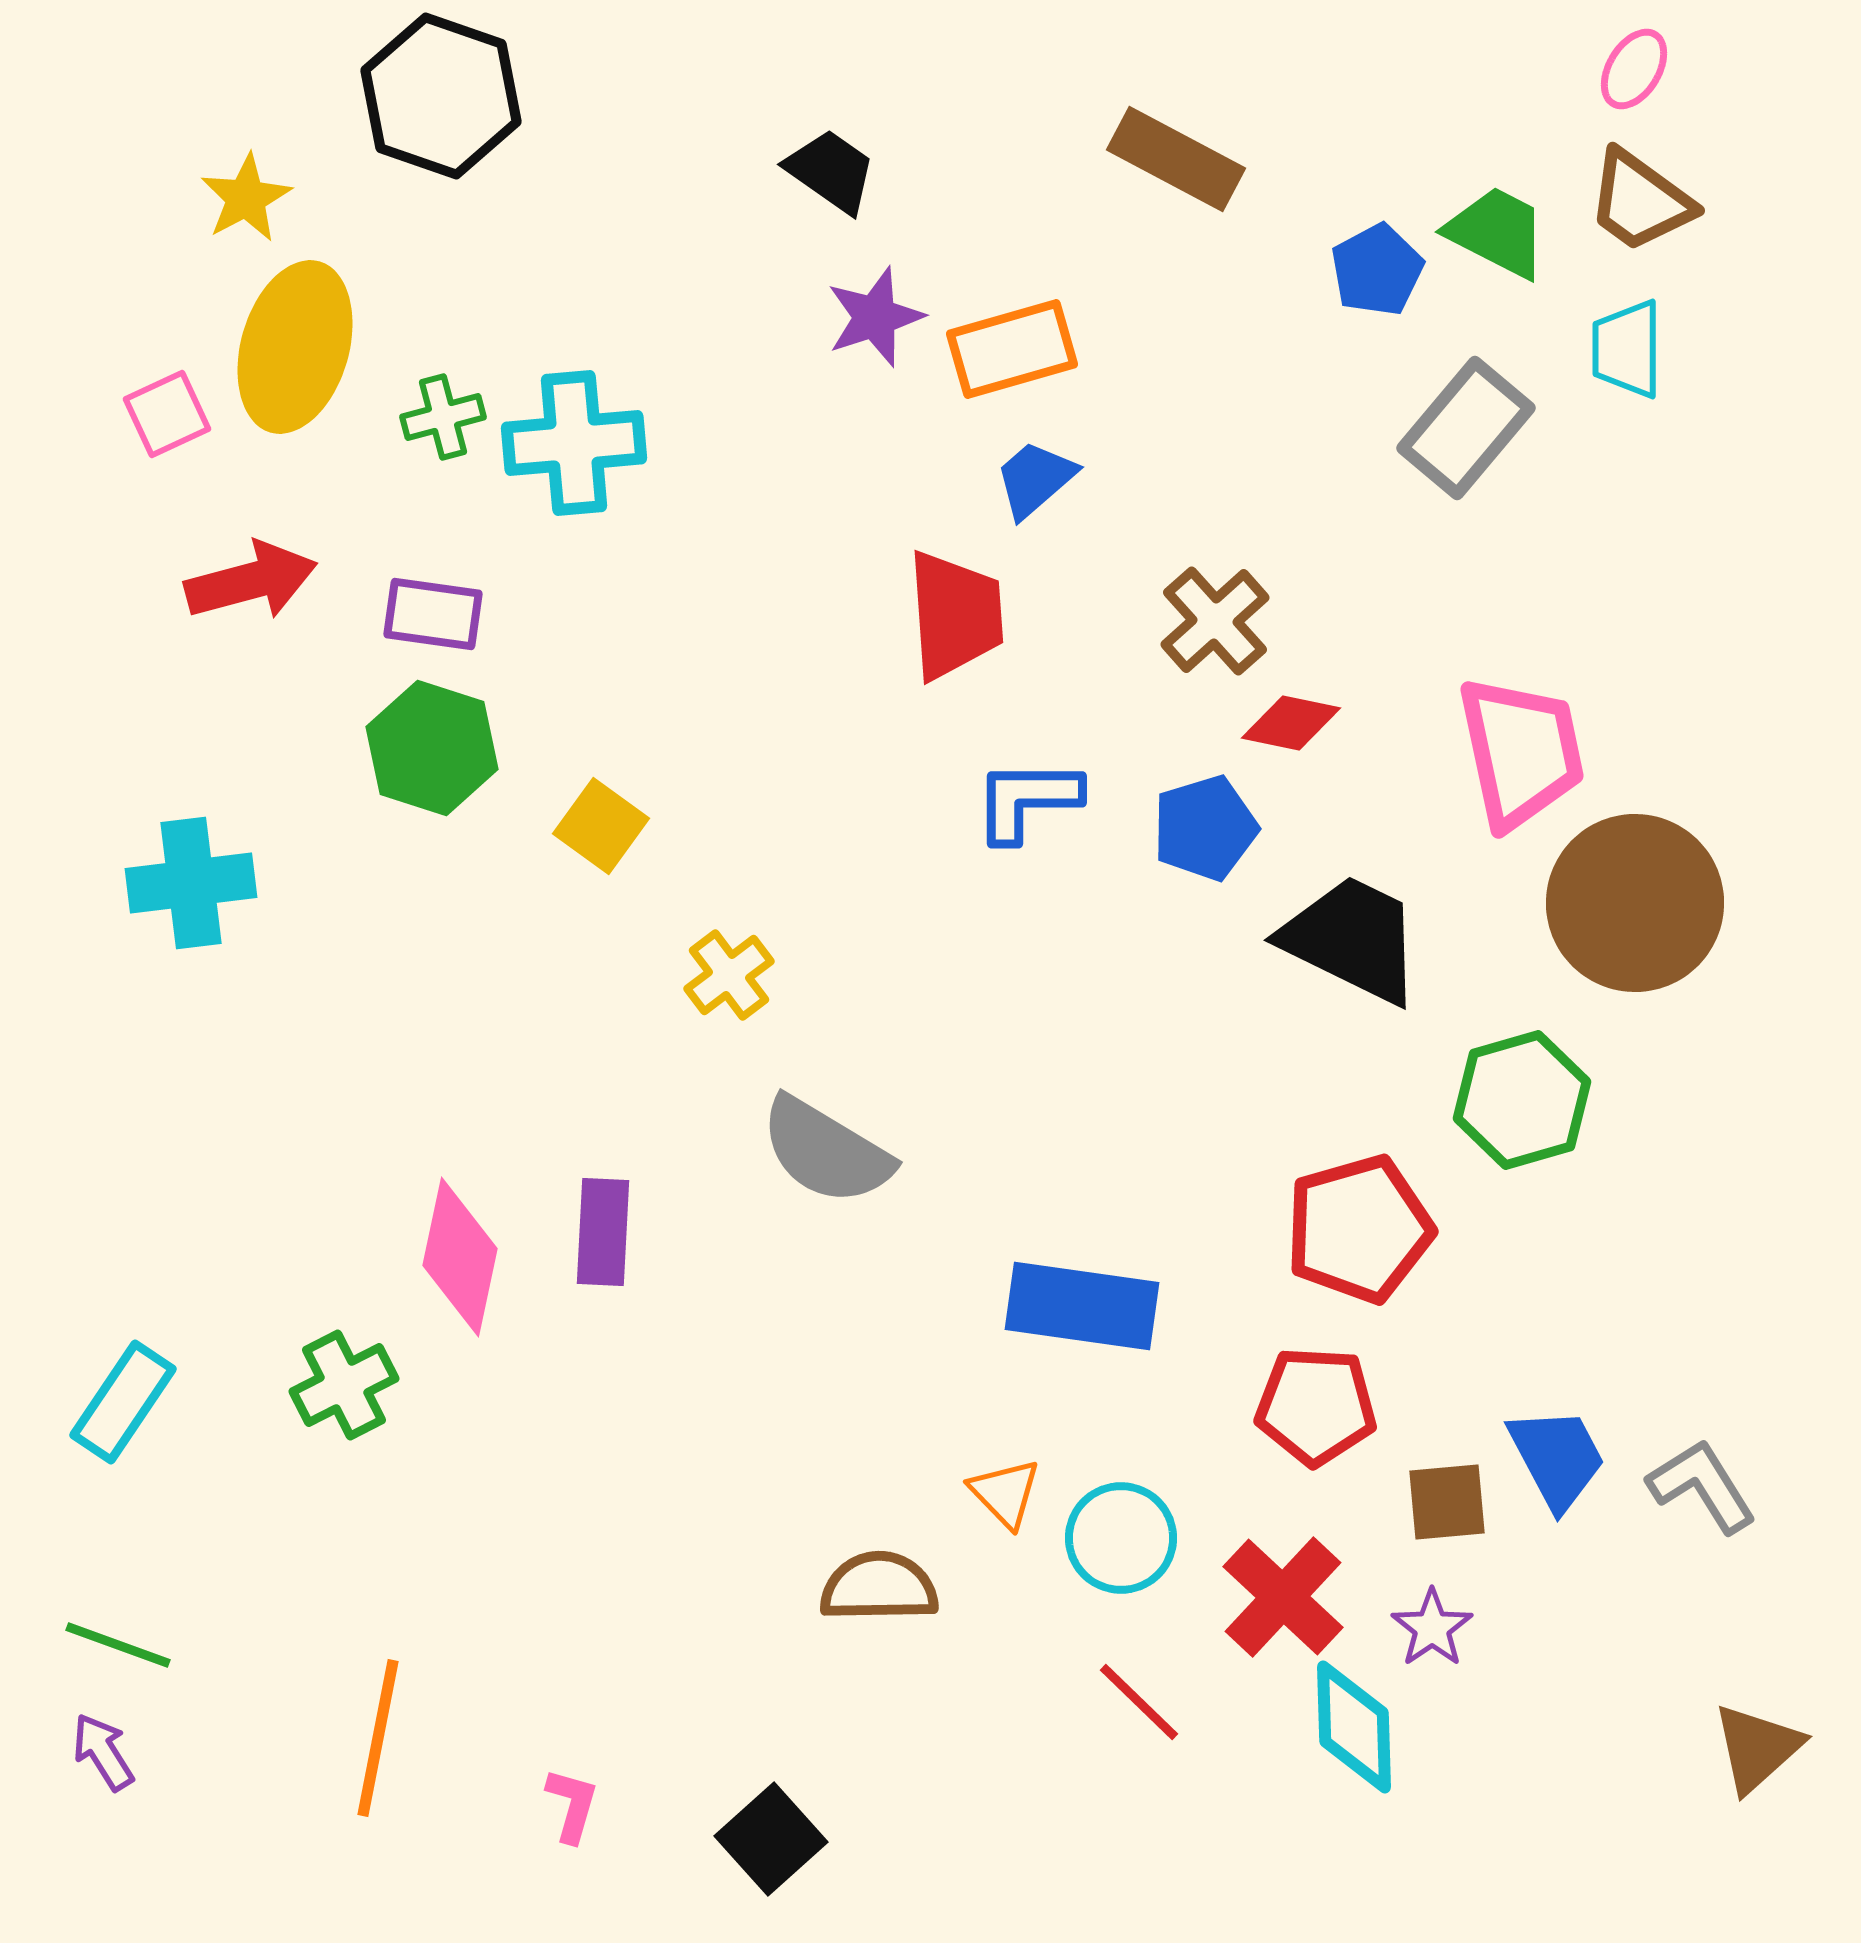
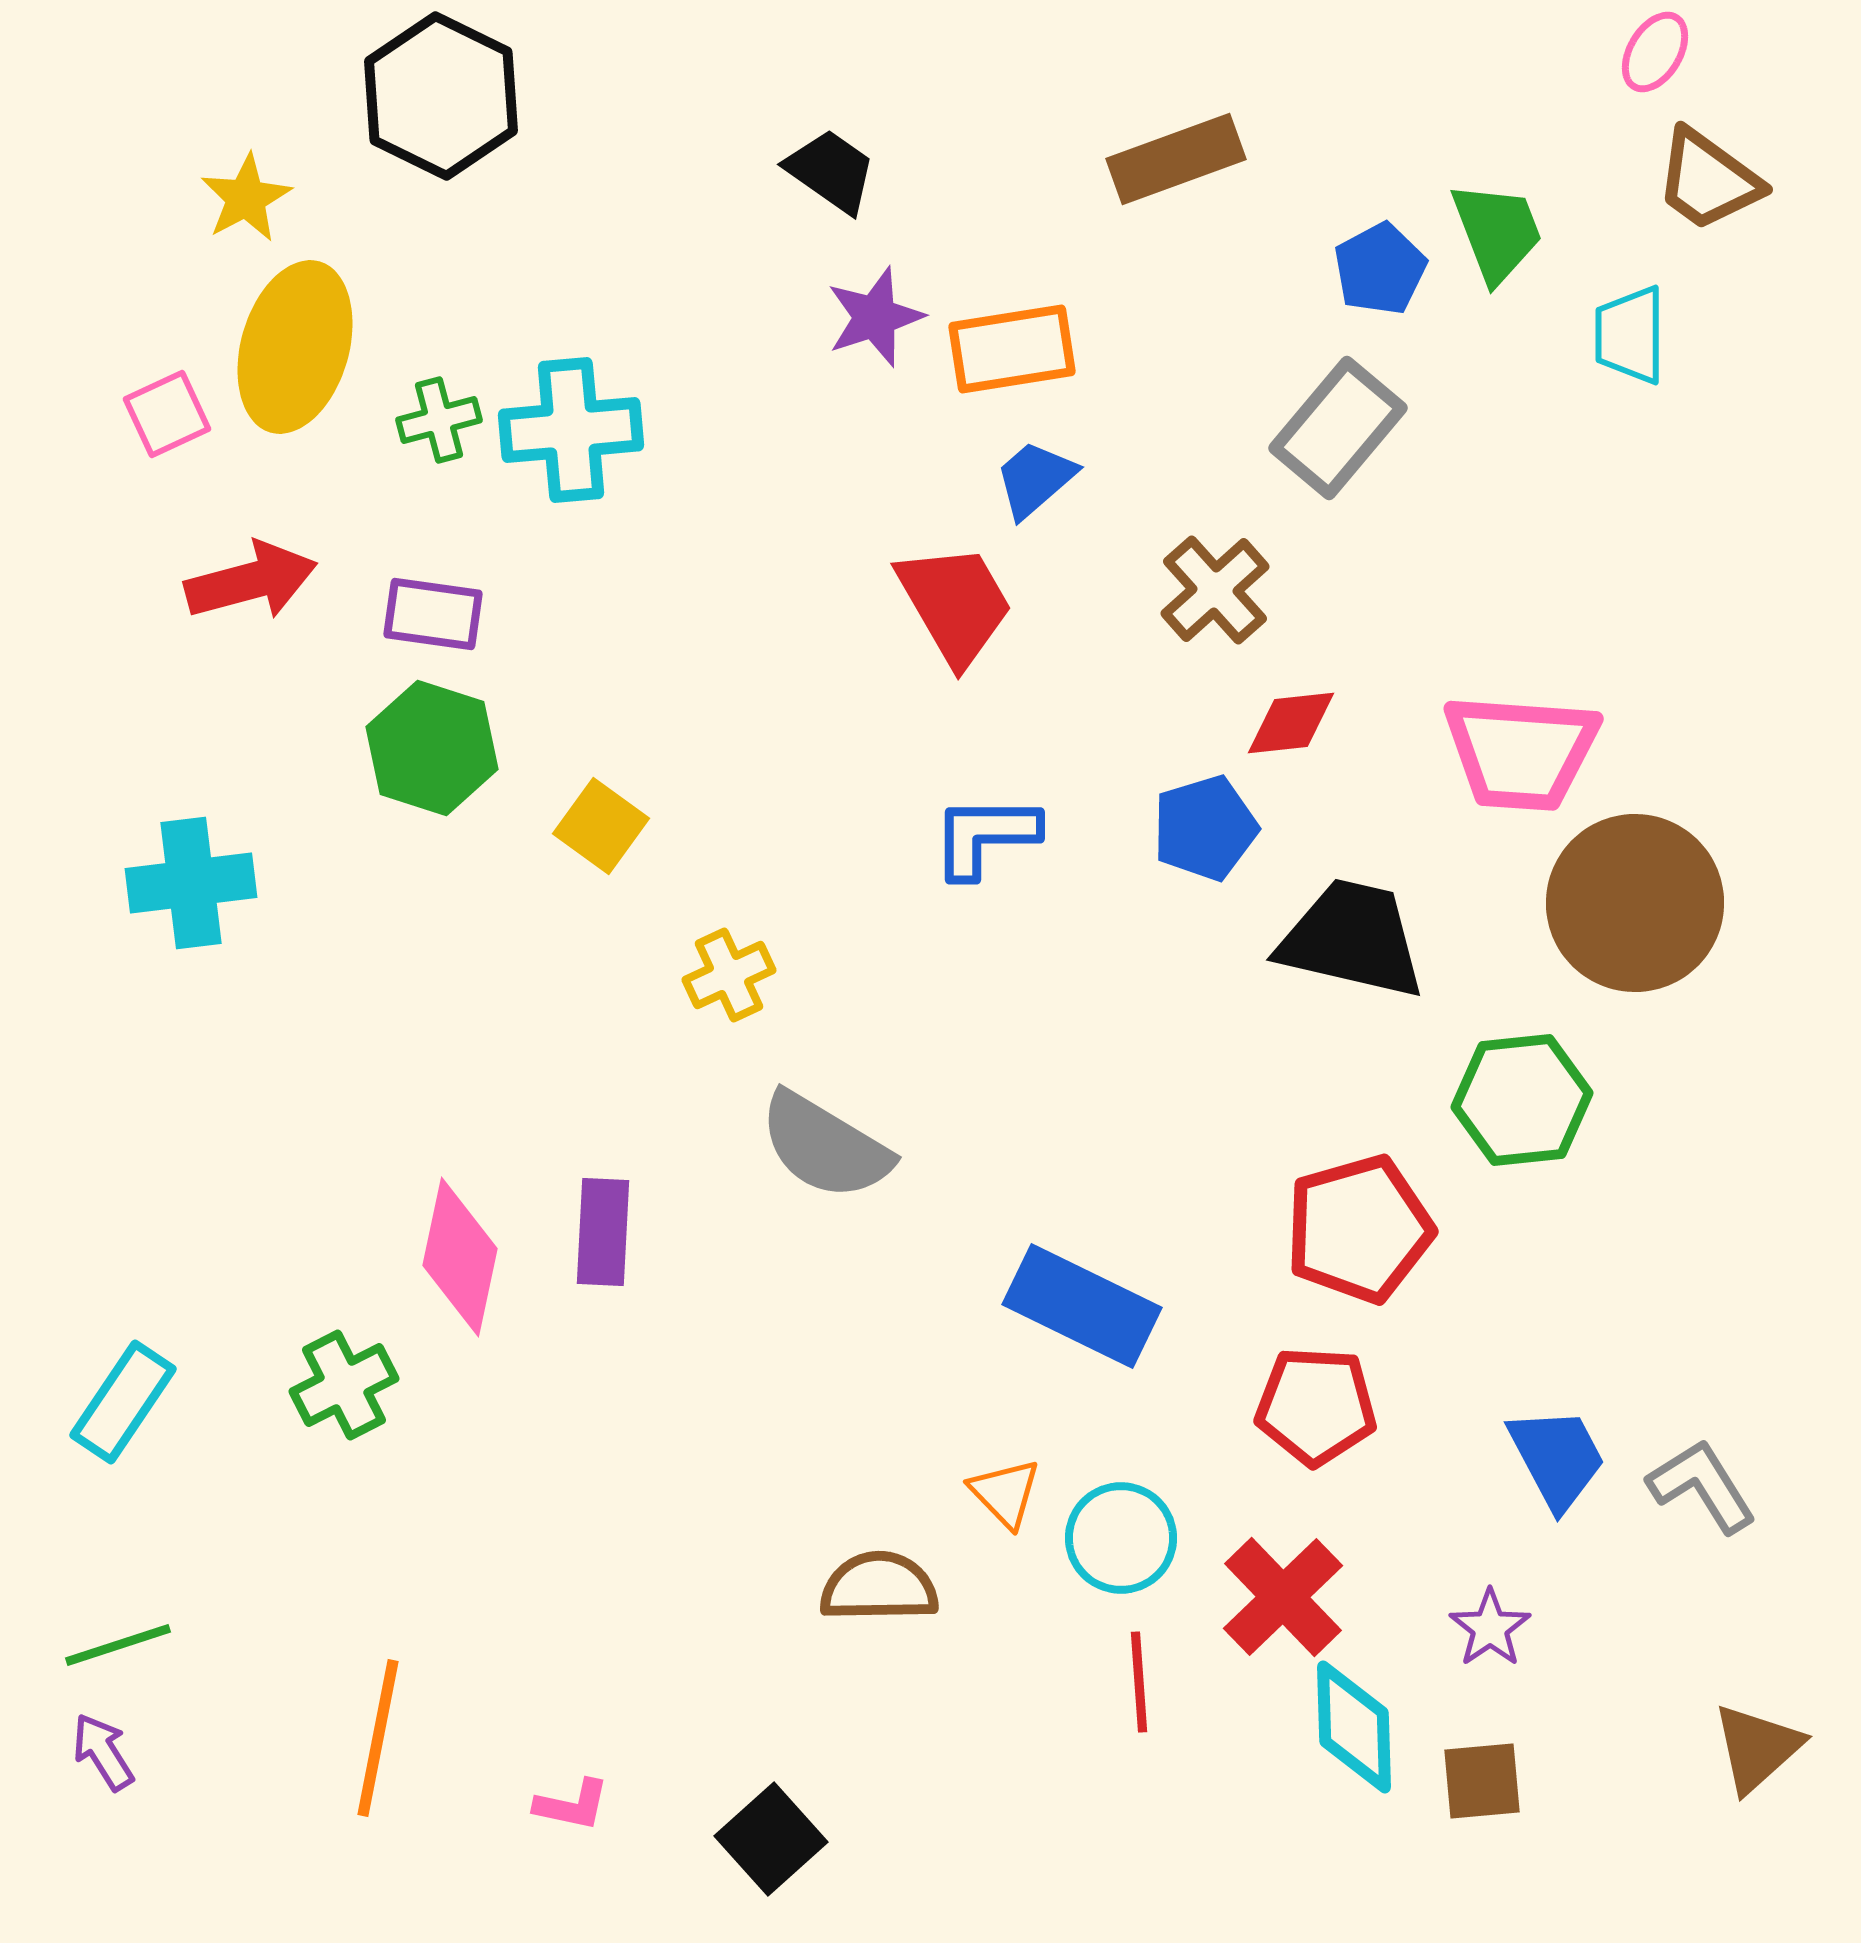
pink ellipse at (1634, 69): moved 21 px right, 17 px up
black hexagon at (441, 96): rotated 7 degrees clockwise
brown rectangle at (1176, 159): rotated 48 degrees counterclockwise
brown trapezoid at (1640, 201): moved 68 px right, 21 px up
green trapezoid at (1497, 232): rotated 42 degrees clockwise
blue pentagon at (1377, 270): moved 3 px right, 1 px up
orange rectangle at (1012, 349): rotated 7 degrees clockwise
cyan trapezoid at (1627, 349): moved 3 px right, 14 px up
green cross at (443, 417): moved 4 px left, 3 px down
gray rectangle at (1466, 428): moved 128 px left
cyan cross at (574, 443): moved 3 px left, 13 px up
red trapezoid at (955, 615): moved 11 px up; rotated 26 degrees counterclockwise
brown cross at (1215, 621): moved 31 px up
red diamond at (1291, 723): rotated 18 degrees counterclockwise
pink trapezoid at (1521, 752): rotated 106 degrees clockwise
blue L-shape at (1027, 800): moved 42 px left, 36 px down
black trapezoid at (1352, 939): rotated 13 degrees counterclockwise
yellow cross at (729, 975): rotated 12 degrees clockwise
green hexagon at (1522, 1100): rotated 10 degrees clockwise
gray semicircle at (826, 1151): moved 1 px left, 5 px up
blue rectangle at (1082, 1306): rotated 18 degrees clockwise
brown square at (1447, 1502): moved 35 px right, 279 px down
red cross at (1283, 1597): rotated 3 degrees clockwise
purple star at (1432, 1628): moved 58 px right
green line at (118, 1645): rotated 38 degrees counterclockwise
red line at (1139, 1702): moved 20 px up; rotated 42 degrees clockwise
pink L-shape at (572, 1805): rotated 86 degrees clockwise
